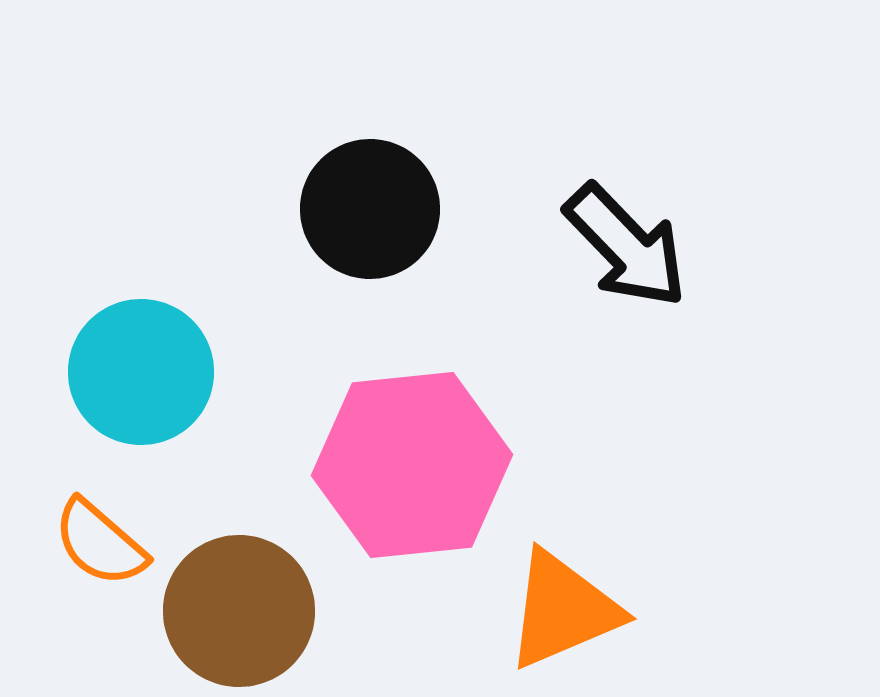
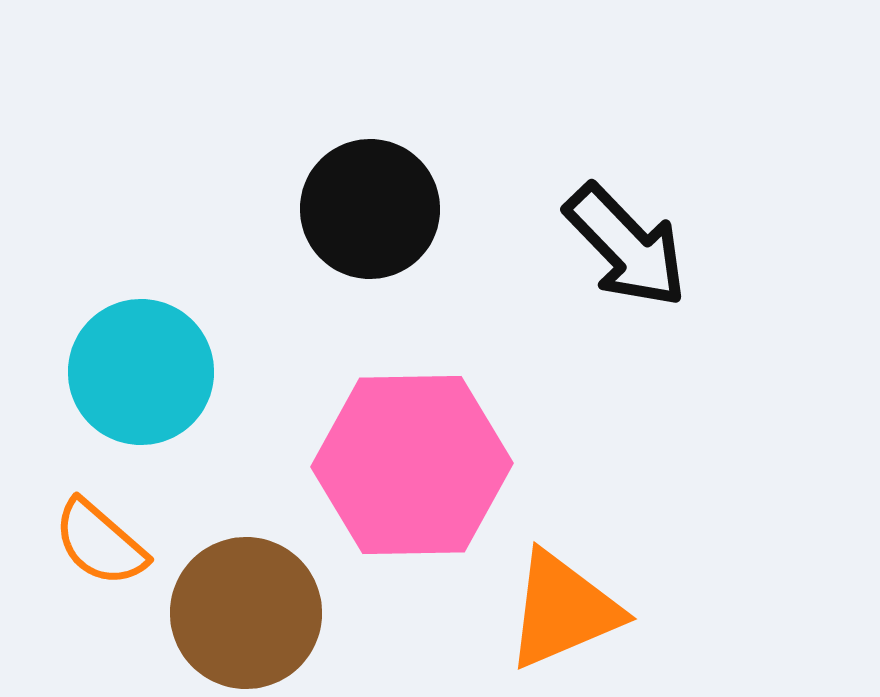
pink hexagon: rotated 5 degrees clockwise
brown circle: moved 7 px right, 2 px down
